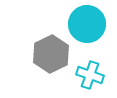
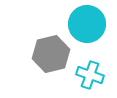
gray hexagon: rotated 12 degrees clockwise
